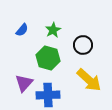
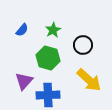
purple triangle: moved 2 px up
